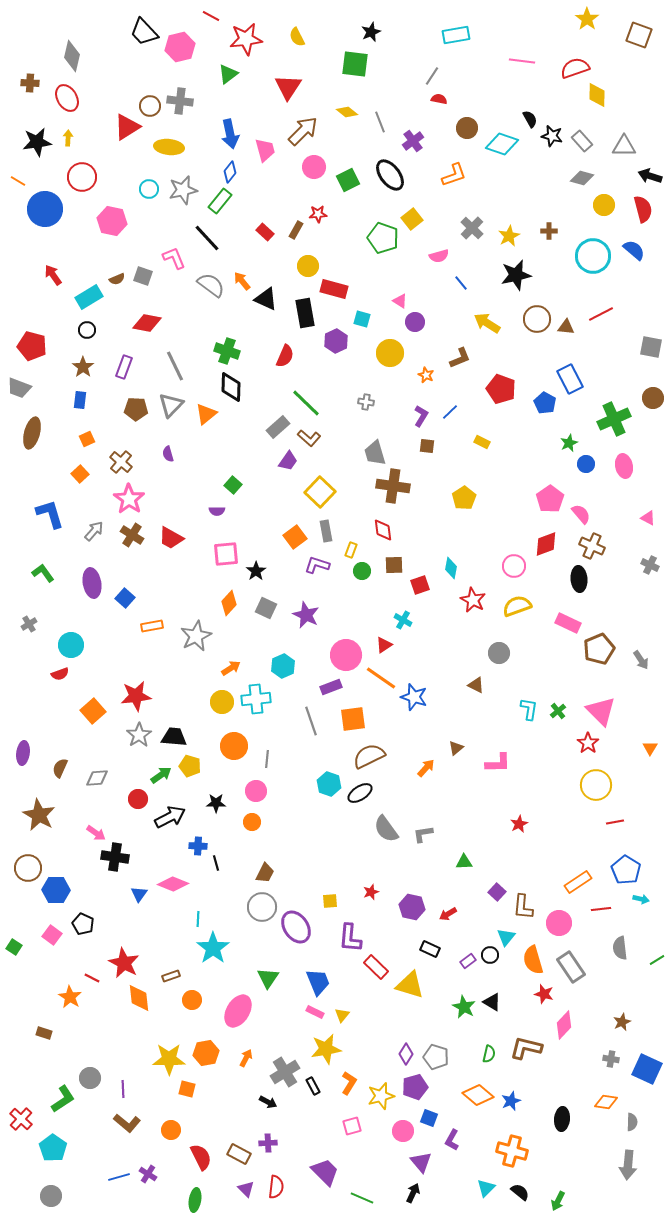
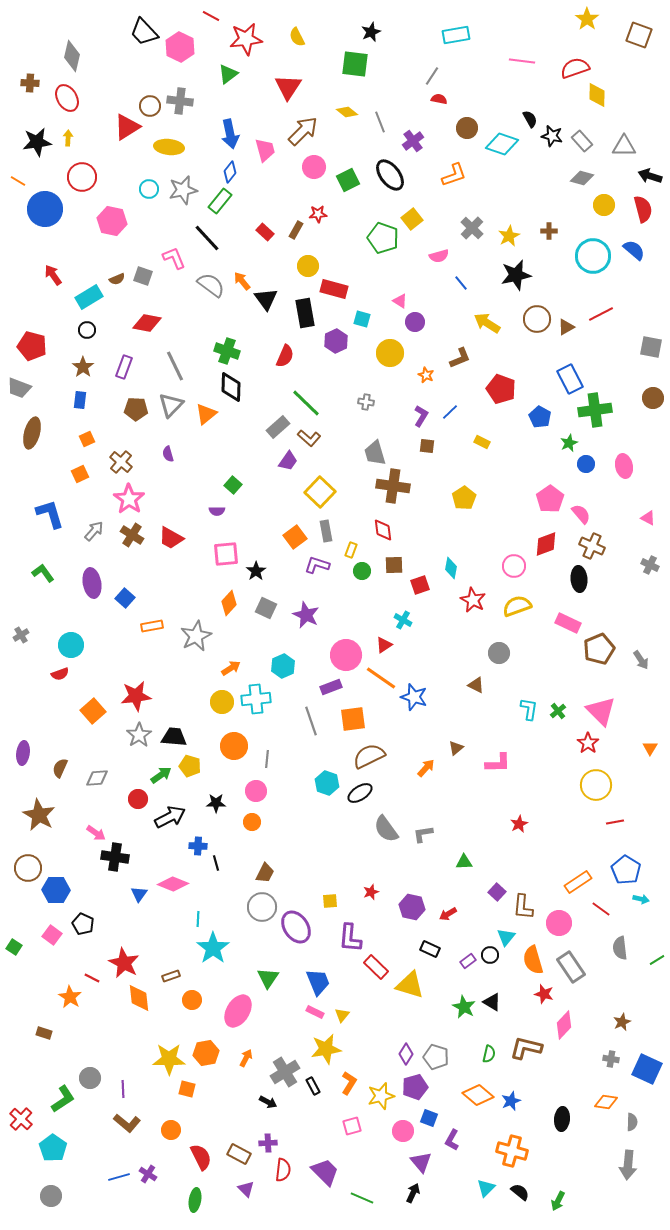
pink hexagon at (180, 47): rotated 20 degrees counterclockwise
black triangle at (266, 299): rotated 30 degrees clockwise
brown triangle at (566, 327): rotated 36 degrees counterclockwise
blue pentagon at (545, 403): moved 5 px left, 14 px down
green cross at (614, 419): moved 19 px left, 9 px up; rotated 16 degrees clockwise
orange square at (80, 474): rotated 18 degrees clockwise
gray cross at (29, 624): moved 8 px left, 11 px down
cyan hexagon at (329, 784): moved 2 px left, 1 px up
red line at (601, 909): rotated 42 degrees clockwise
red semicircle at (276, 1187): moved 7 px right, 17 px up
